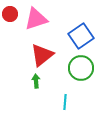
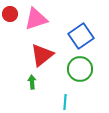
green circle: moved 1 px left, 1 px down
green arrow: moved 4 px left, 1 px down
